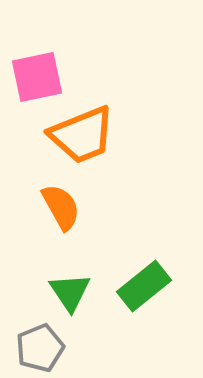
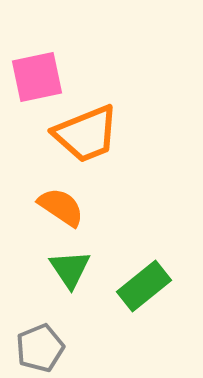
orange trapezoid: moved 4 px right, 1 px up
orange semicircle: rotated 27 degrees counterclockwise
green triangle: moved 23 px up
